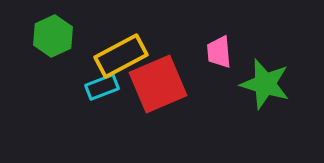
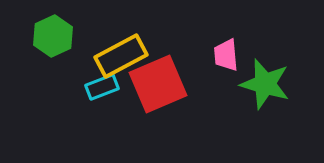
pink trapezoid: moved 7 px right, 3 px down
